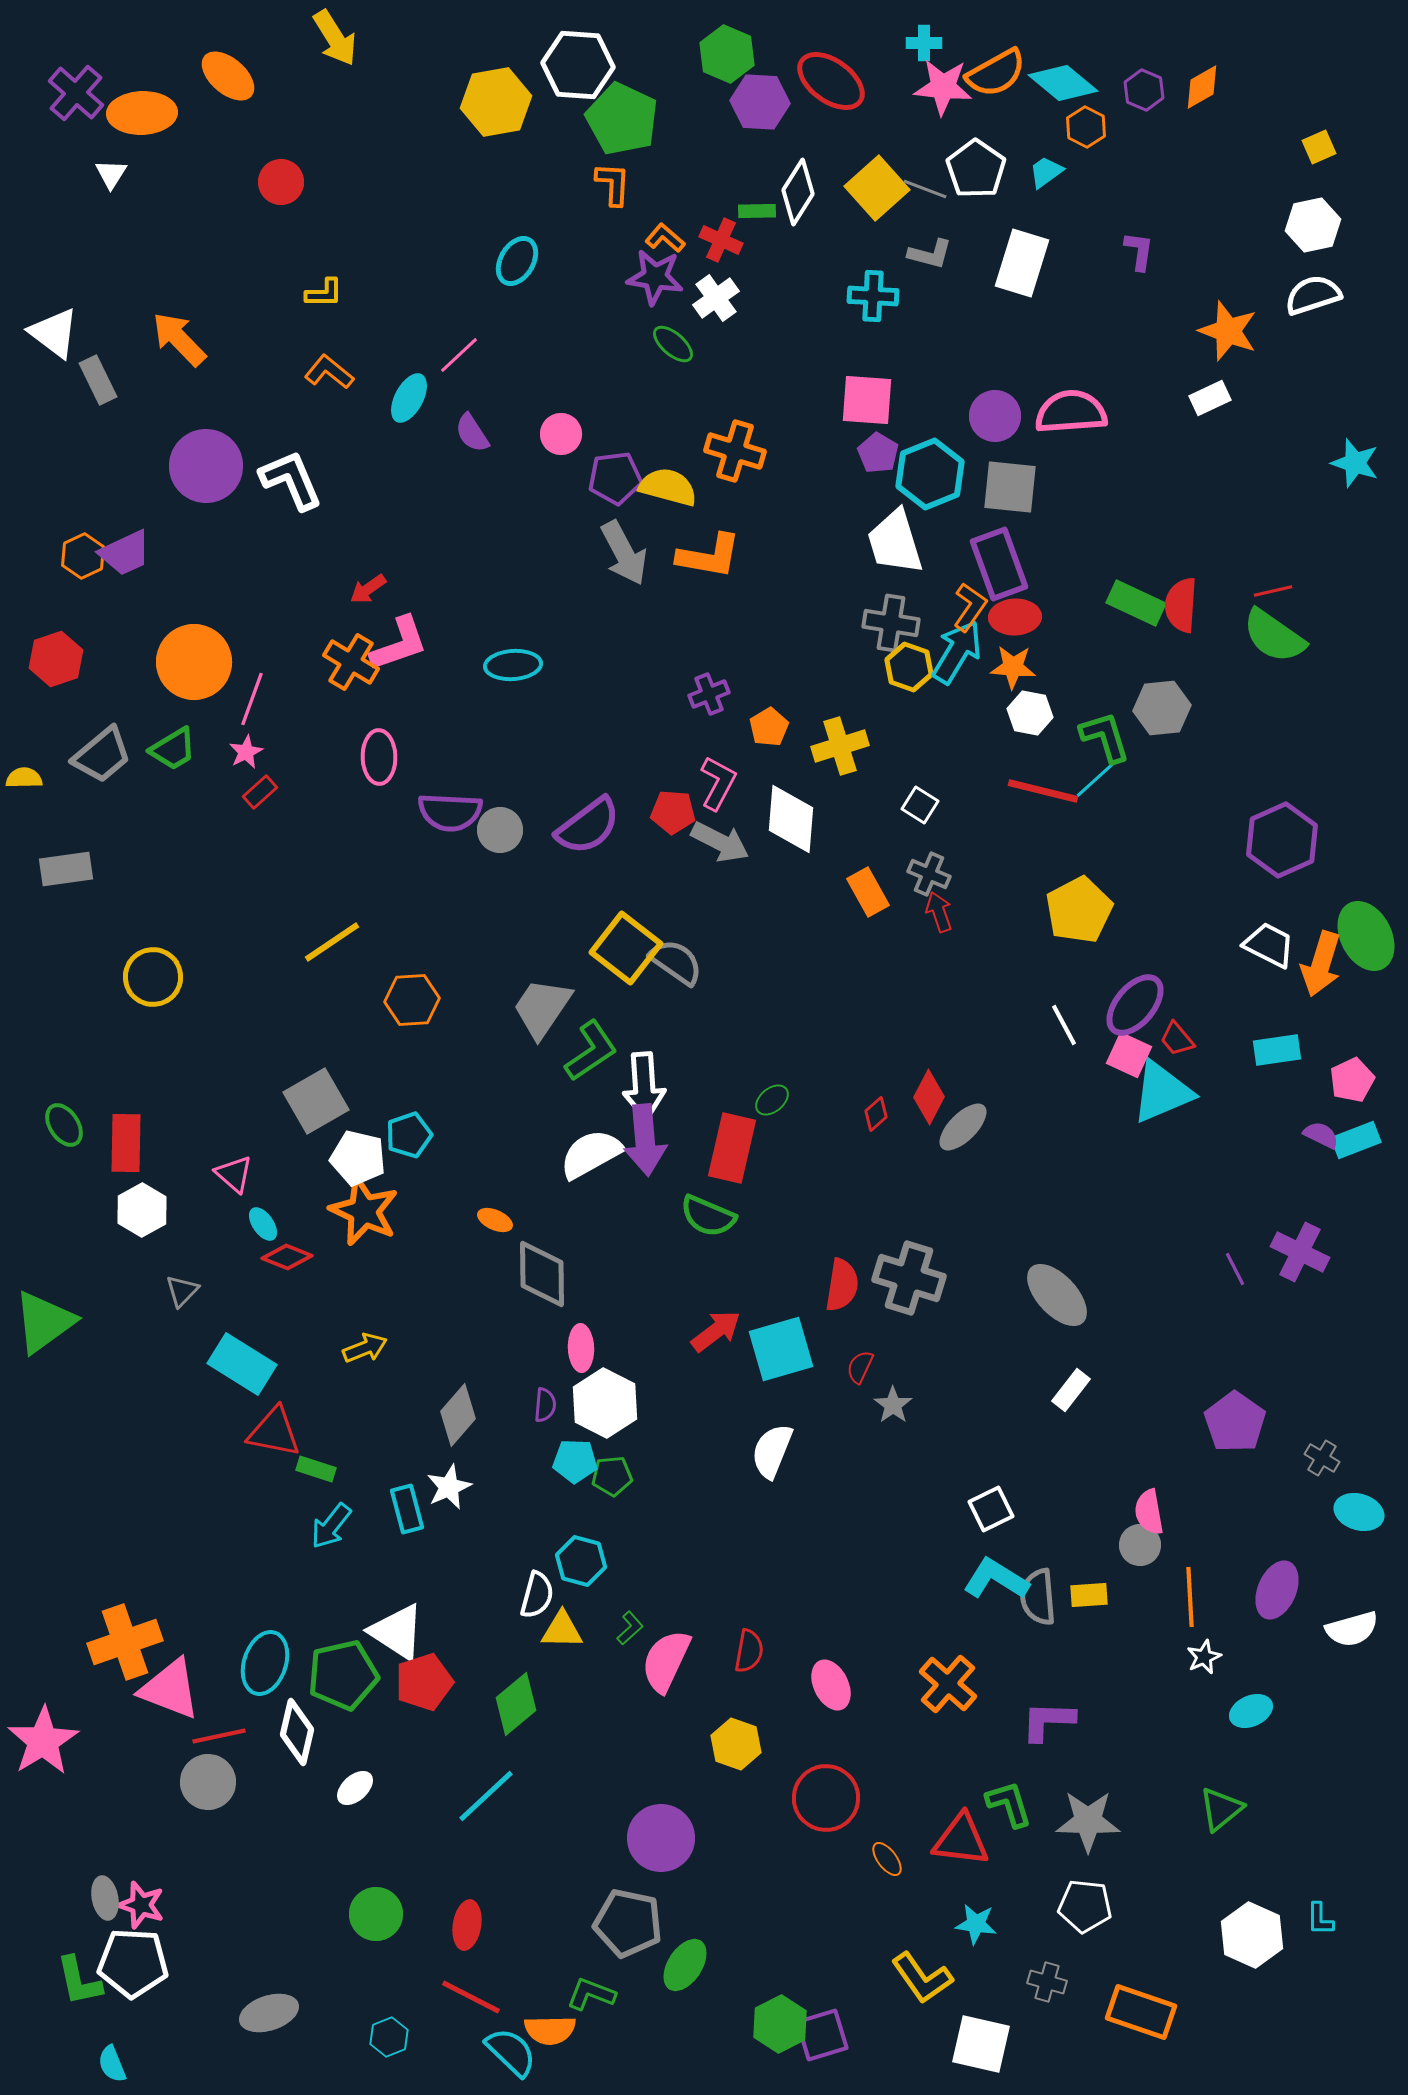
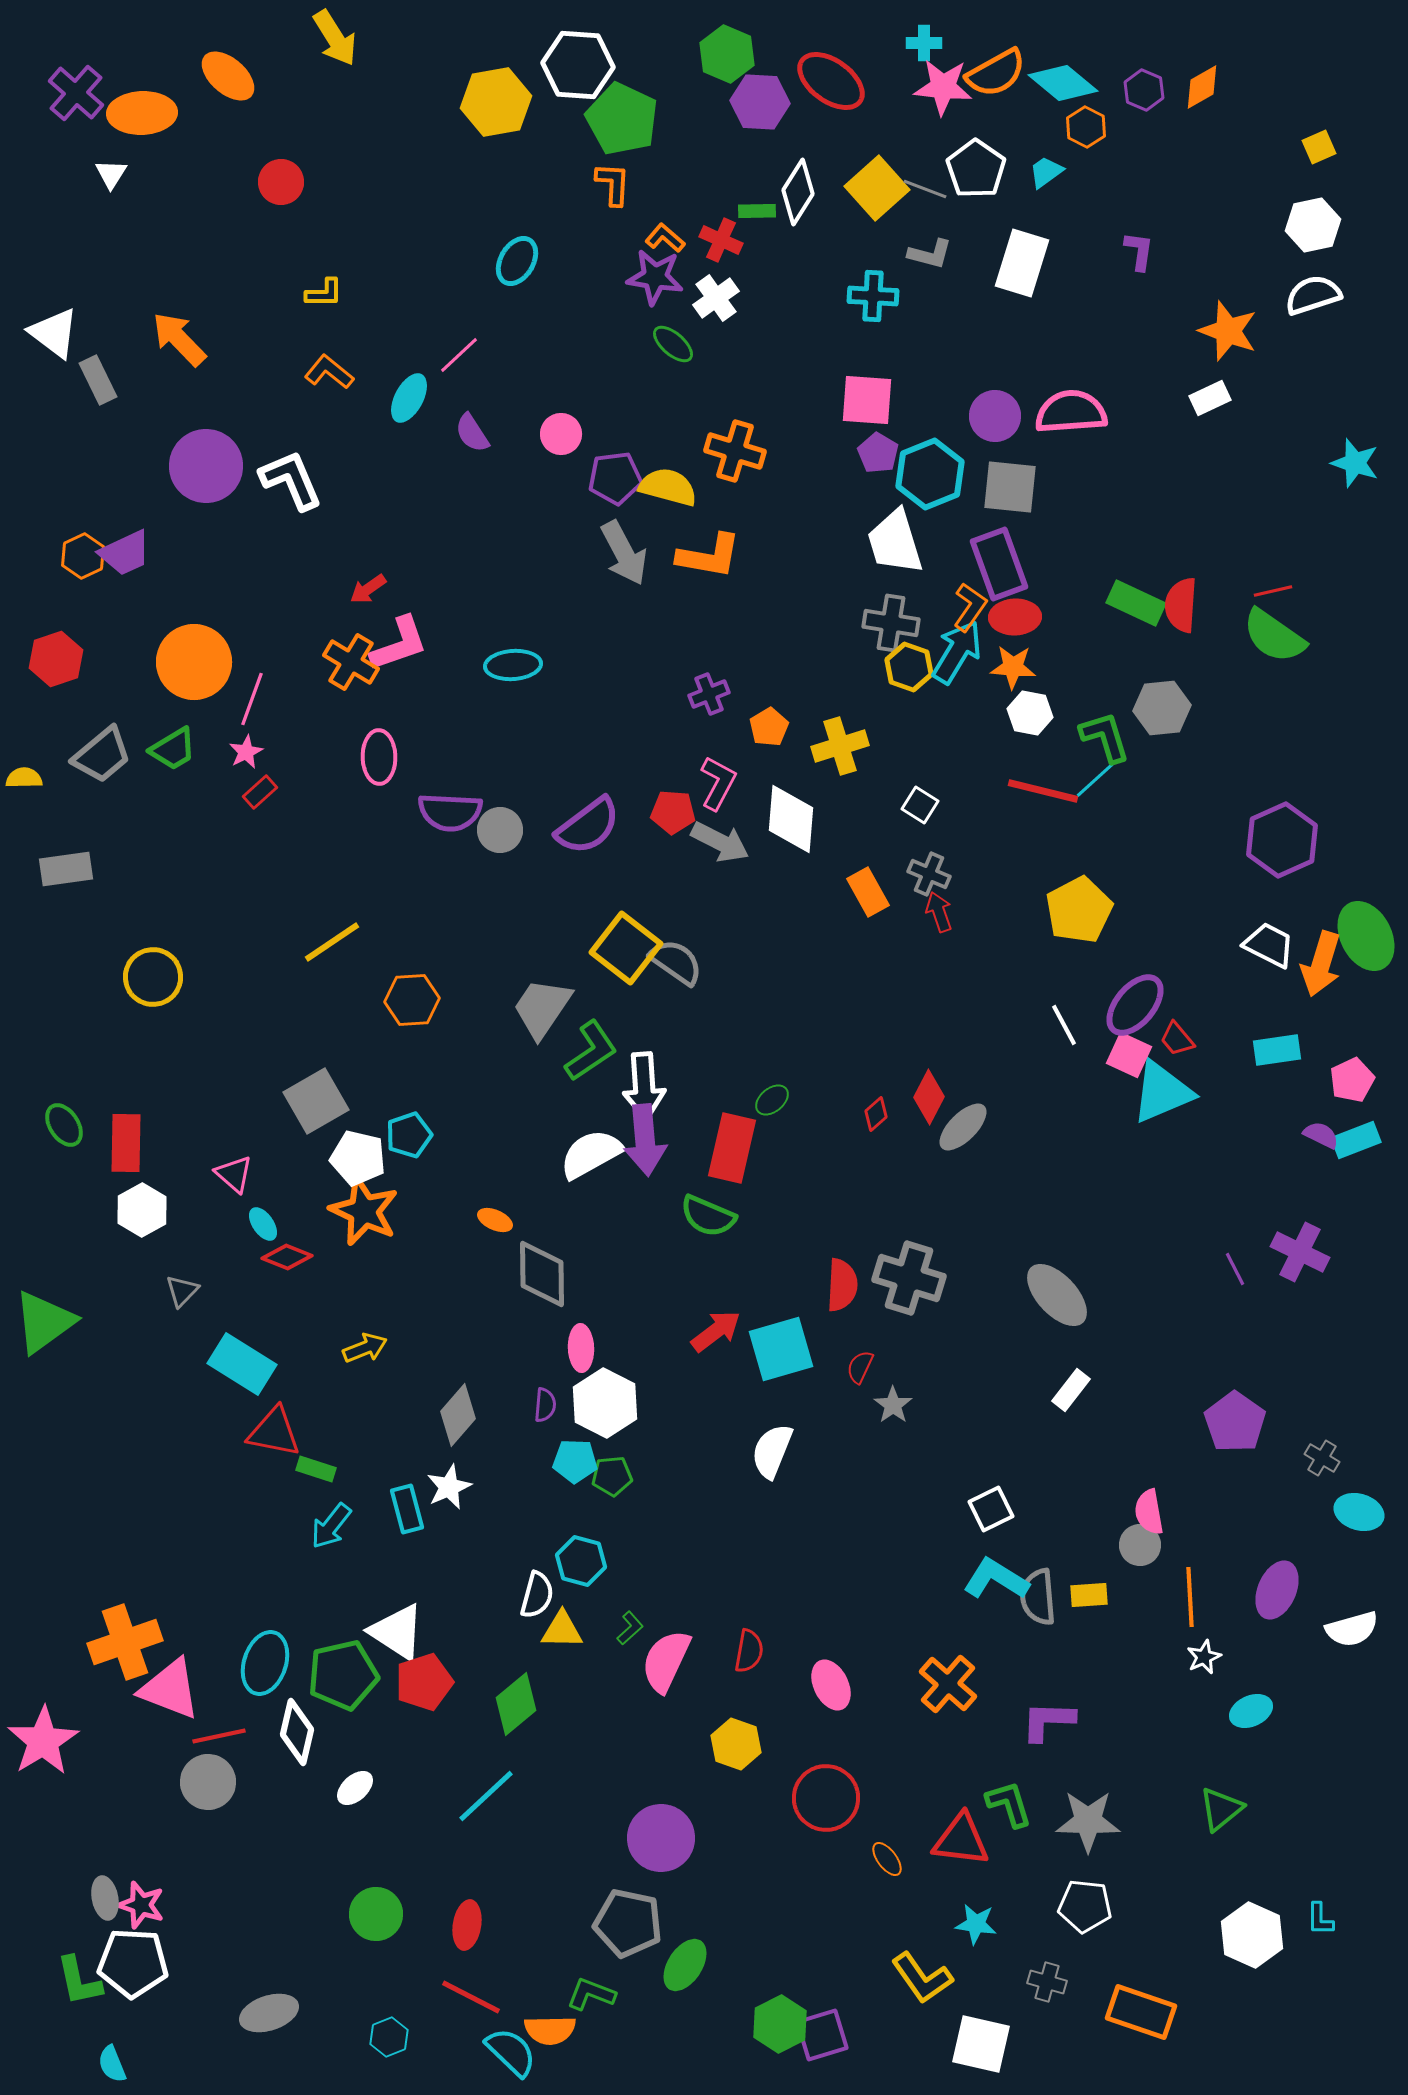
red semicircle at (842, 1285): rotated 6 degrees counterclockwise
